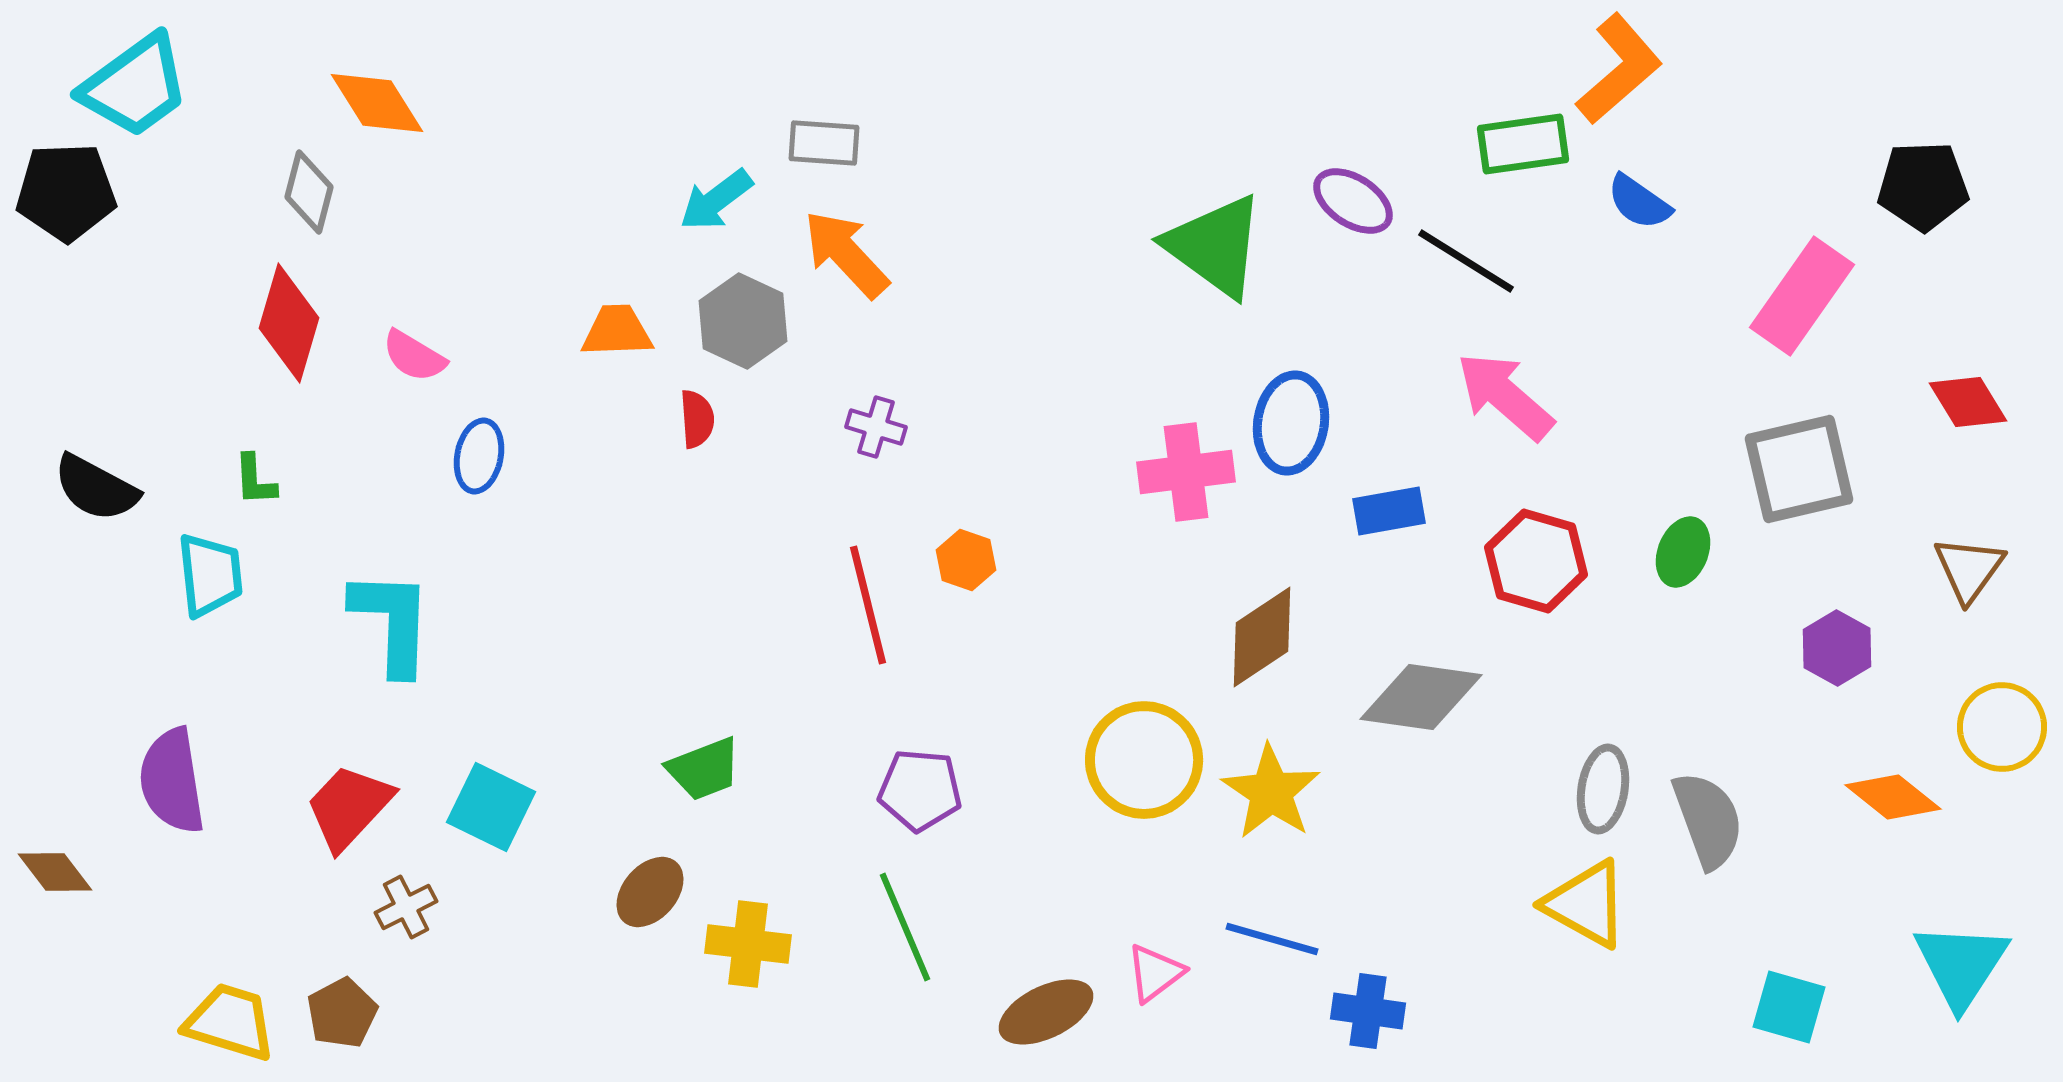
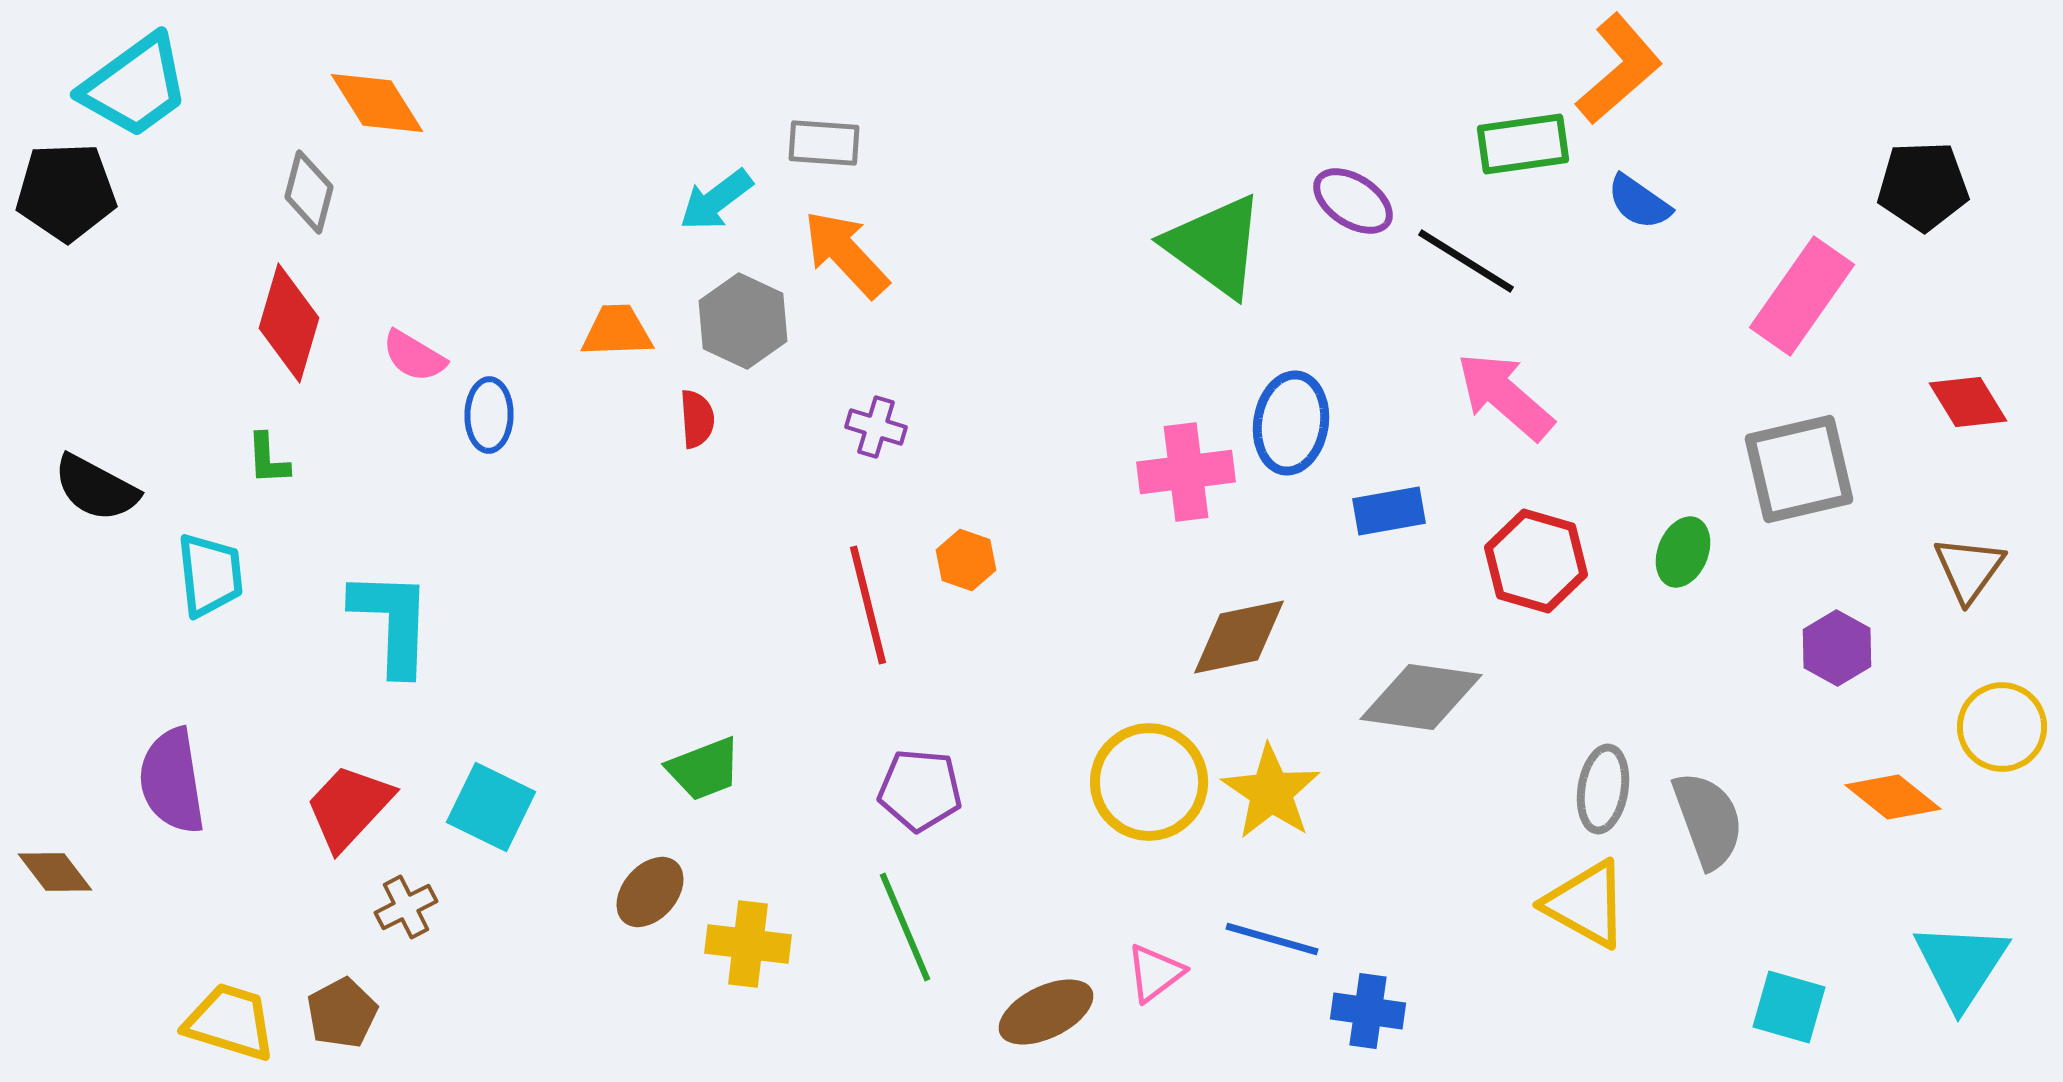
blue ellipse at (479, 456): moved 10 px right, 41 px up; rotated 10 degrees counterclockwise
green L-shape at (255, 480): moved 13 px right, 21 px up
brown diamond at (1262, 637): moved 23 px left; rotated 22 degrees clockwise
yellow circle at (1144, 760): moved 5 px right, 22 px down
